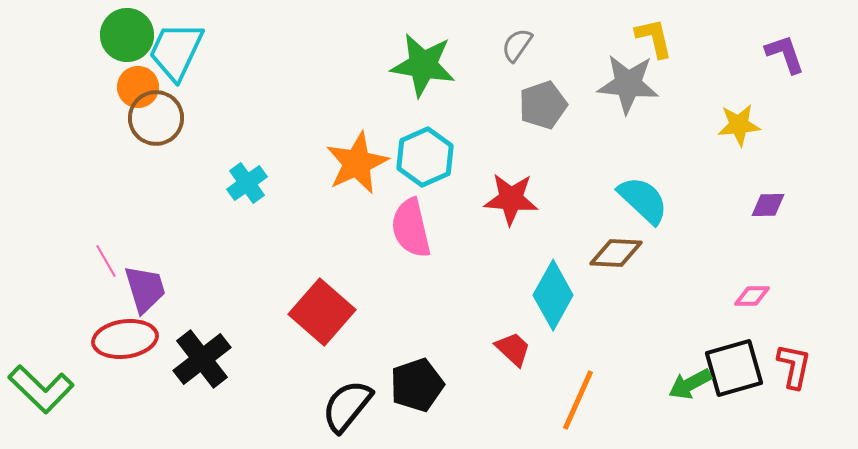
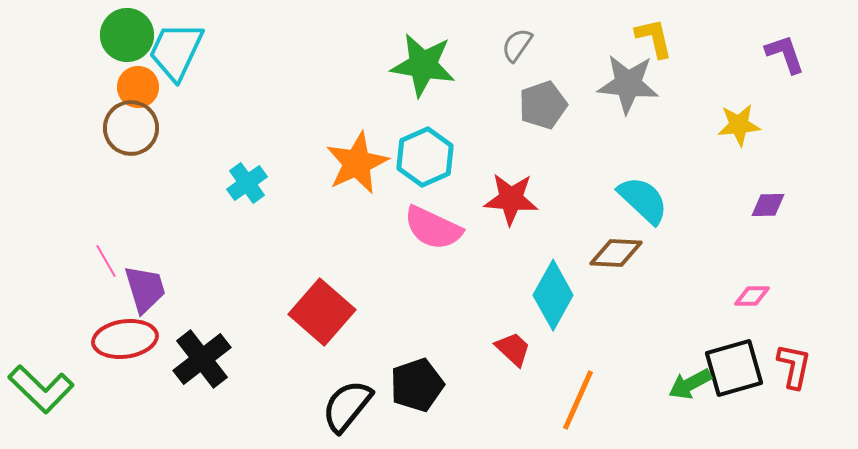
brown circle: moved 25 px left, 10 px down
pink semicircle: moved 22 px right; rotated 52 degrees counterclockwise
